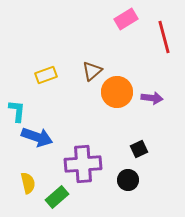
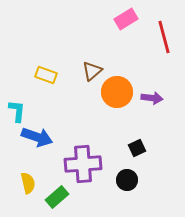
yellow rectangle: rotated 40 degrees clockwise
black square: moved 2 px left, 1 px up
black circle: moved 1 px left
